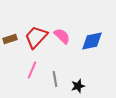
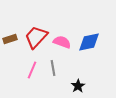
pink semicircle: moved 6 px down; rotated 24 degrees counterclockwise
blue diamond: moved 3 px left, 1 px down
gray line: moved 2 px left, 11 px up
black star: rotated 16 degrees counterclockwise
